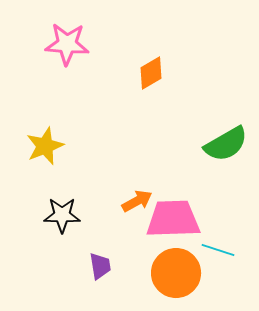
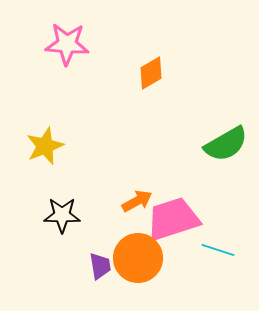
pink trapezoid: rotated 16 degrees counterclockwise
orange circle: moved 38 px left, 15 px up
